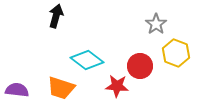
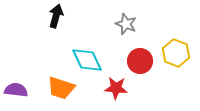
gray star: moved 30 px left; rotated 15 degrees counterclockwise
cyan diamond: rotated 28 degrees clockwise
red circle: moved 5 px up
red star: moved 1 px left, 2 px down
purple semicircle: moved 1 px left
